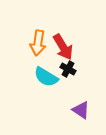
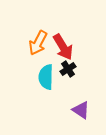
orange arrow: rotated 20 degrees clockwise
black cross: rotated 28 degrees clockwise
cyan semicircle: rotated 60 degrees clockwise
